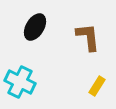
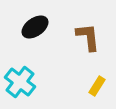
black ellipse: rotated 24 degrees clockwise
cyan cross: rotated 12 degrees clockwise
